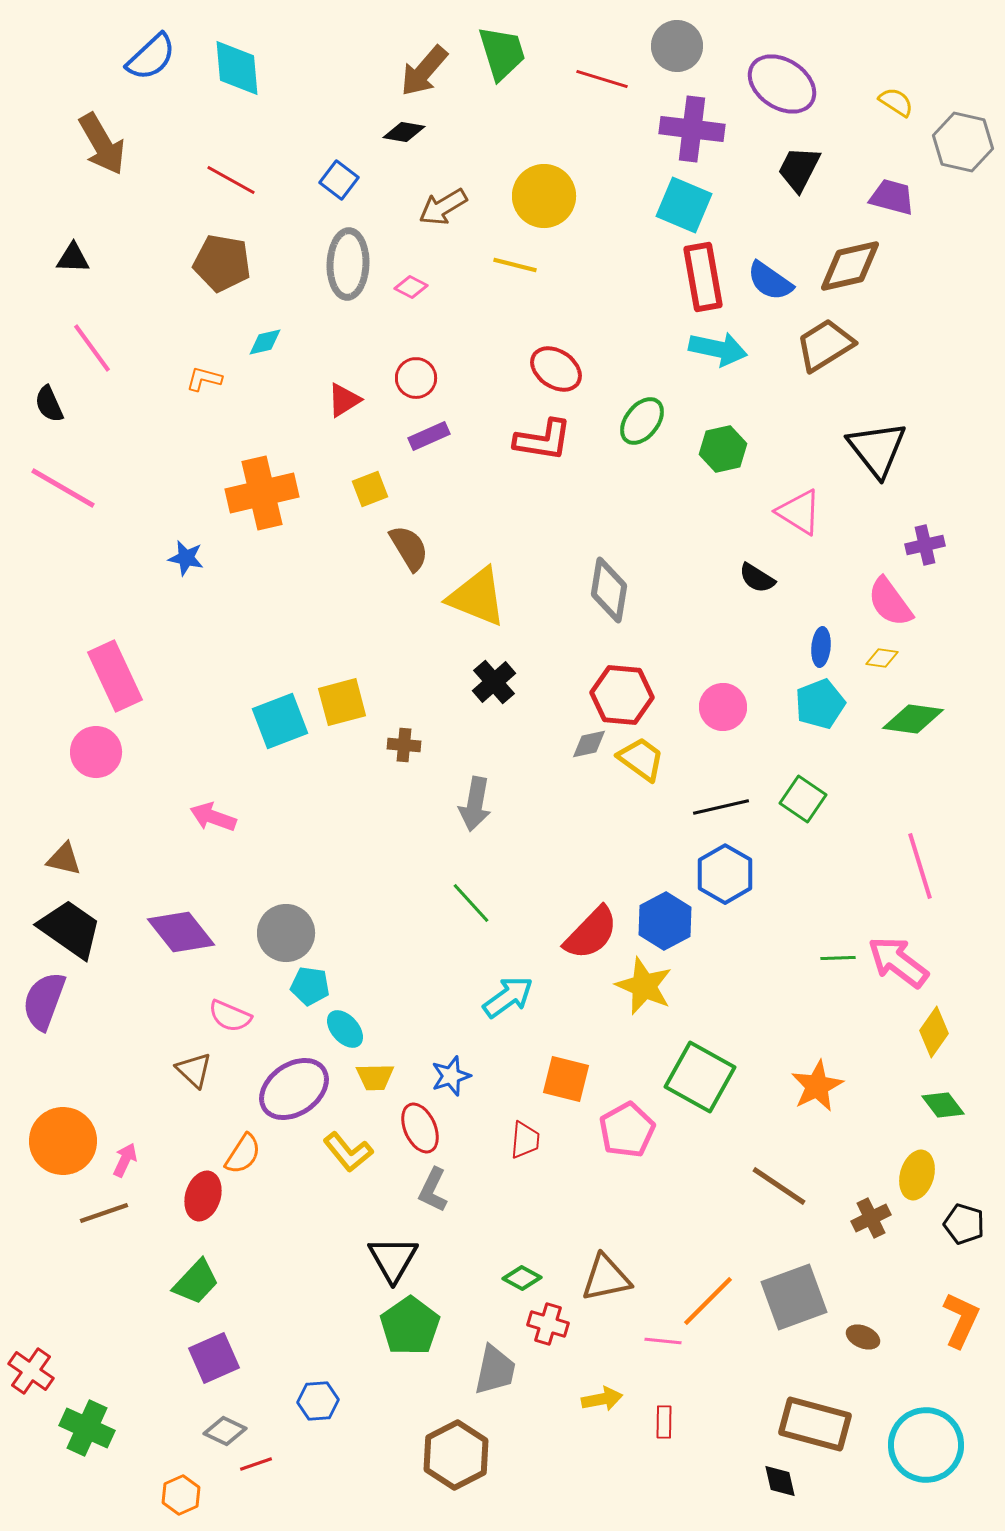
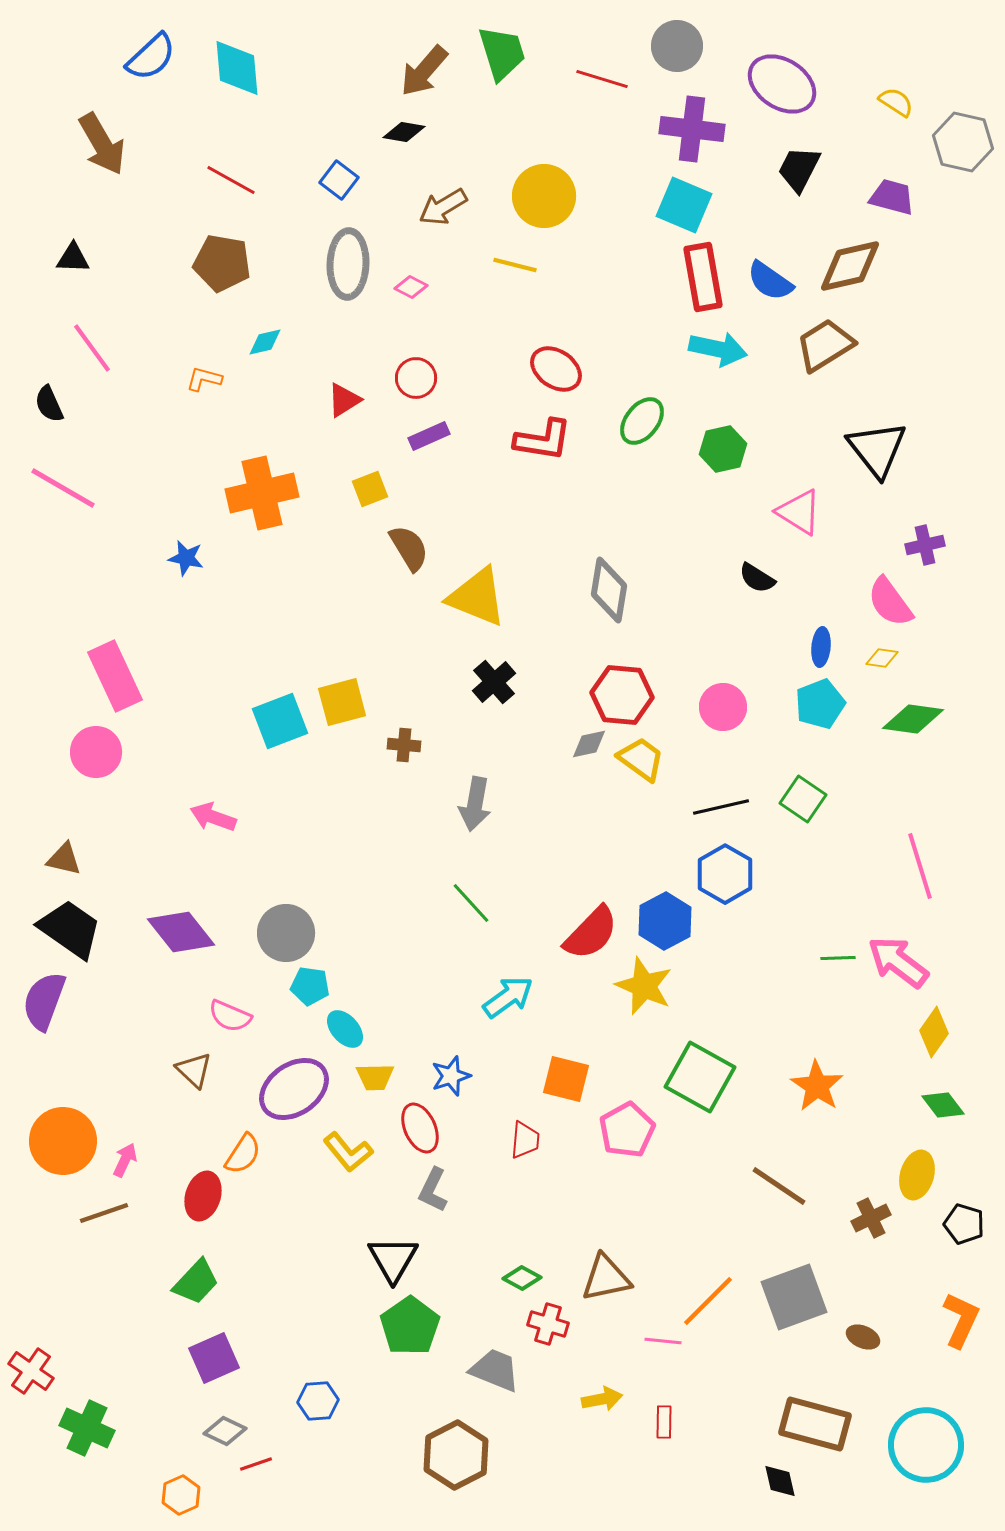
orange star at (817, 1086): rotated 12 degrees counterclockwise
gray trapezoid at (495, 1370): rotated 80 degrees counterclockwise
